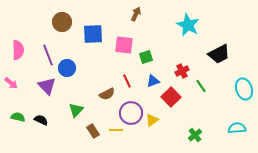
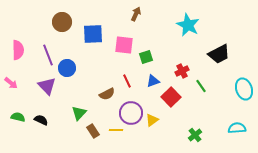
green triangle: moved 3 px right, 3 px down
